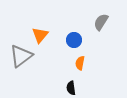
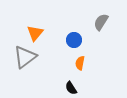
orange triangle: moved 5 px left, 2 px up
gray triangle: moved 4 px right, 1 px down
black semicircle: rotated 24 degrees counterclockwise
